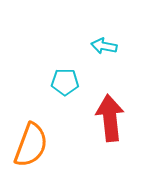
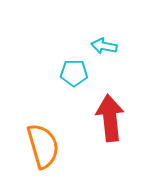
cyan pentagon: moved 9 px right, 9 px up
orange semicircle: moved 12 px right, 1 px down; rotated 36 degrees counterclockwise
